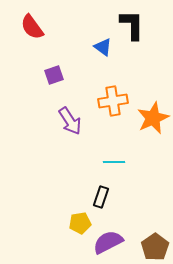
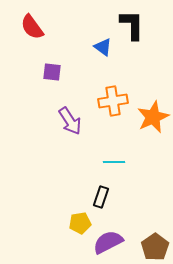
purple square: moved 2 px left, 3 px up; rotated 24 degrees clockwise
orange star: moved 1 px up
